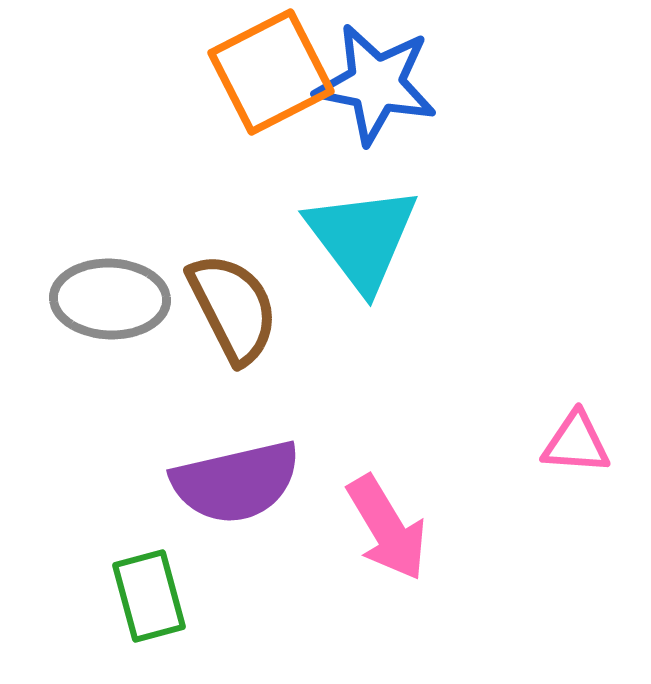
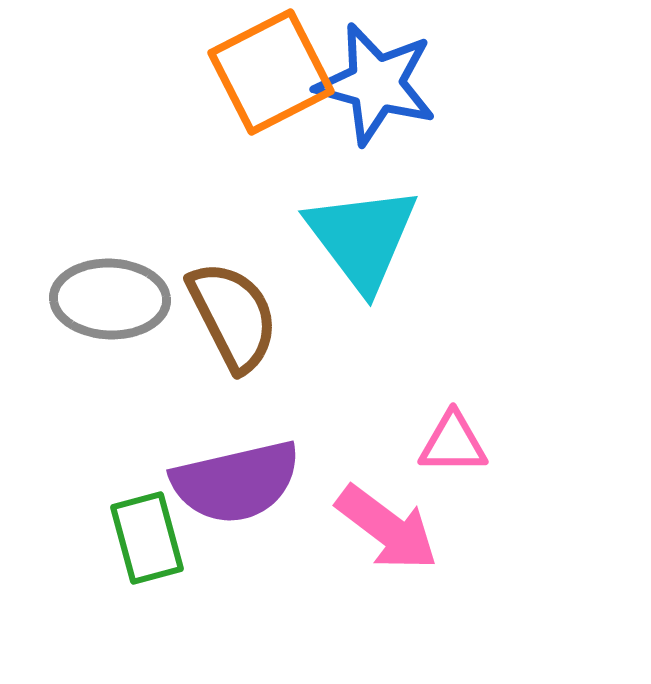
blue star: rotated 4 degrees clockwise
brown semicircle: moved 8 px down
pink triangle: moved 123 px left; rotated 4 degrees counterclockwise
pink arrow: rotated 22 degrees counterclockwise
green rectangle: moved 2 px left, 58 px up
